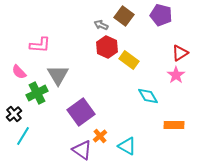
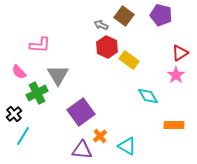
purple triangle: rotated 30 degrees counterclockwise
